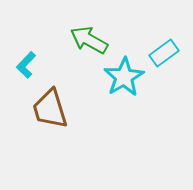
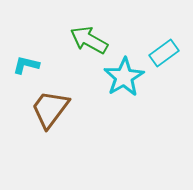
cyan L-shape: rotated 60 degrees clockwise
brown trapezoid: rotated 54 degrees clockwise
